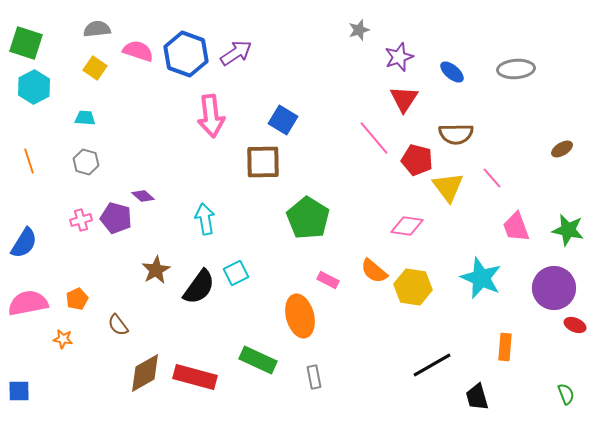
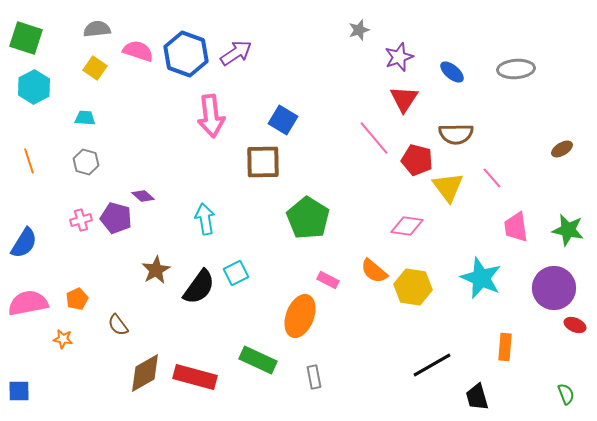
green square at (26, 43): moved 5 px up
pink trapezoid at (516, 227): rotated 12 degrees clockwise
orange ellipse at (300, 316): rotated 36 degrees clockwise
